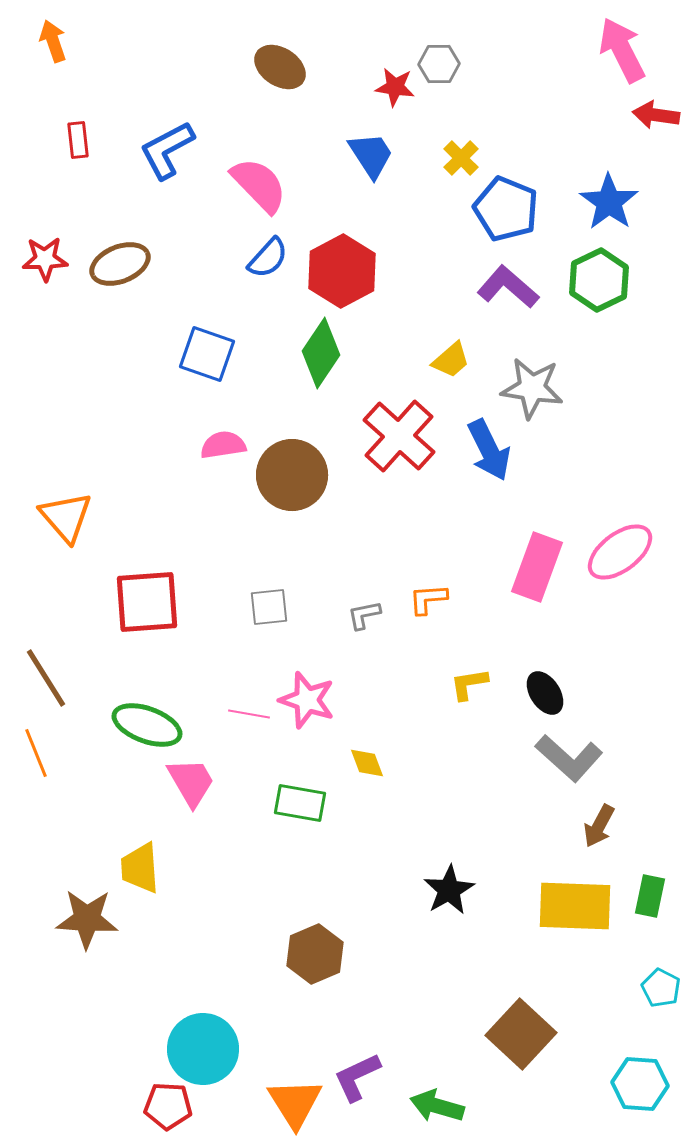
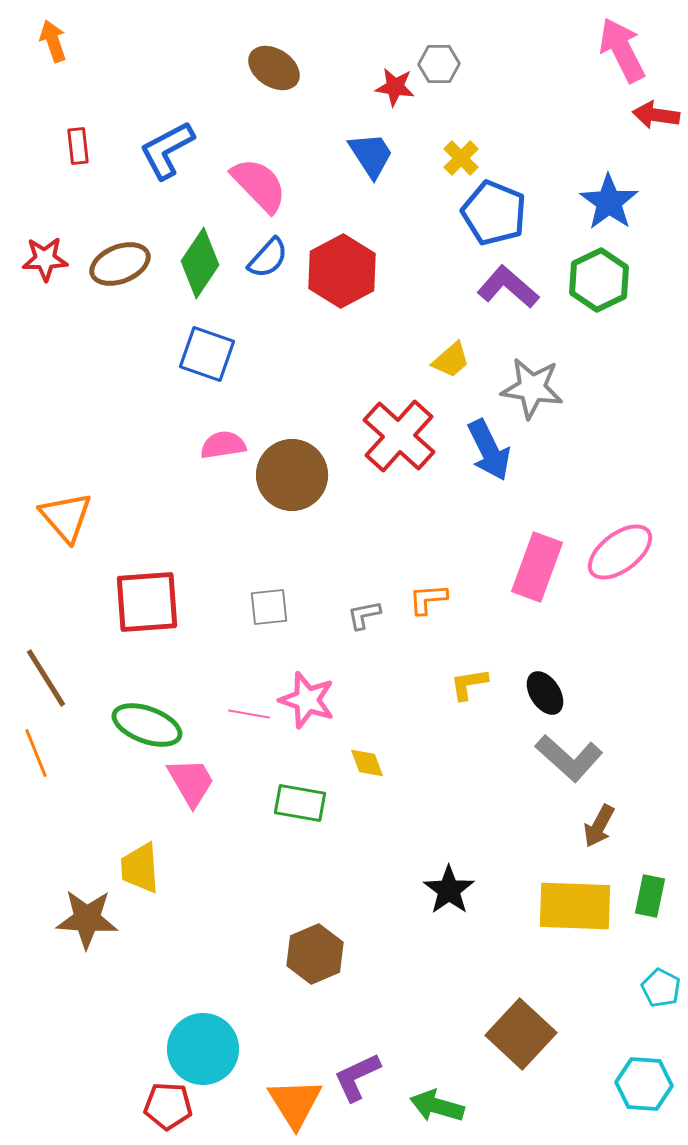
brown ellipse at (280, 67): moved 6 px left, 1 px down
red rectangle at (78, 140): moved 6 px down
blue pentagon at (506, 209): moved 12 px left, 4 px down
green diamond at (321, 353): moved 121 px left, 90 px up
black star at (449, 890): rotated 6 degrees counterclockwise
cyan hexagon at (640, 1084): moved 4 px right
